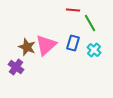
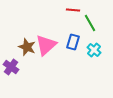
blue rectangle: moved 1 px up
purple cross: moved 5 px left
